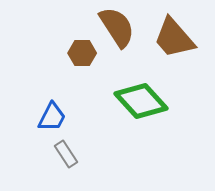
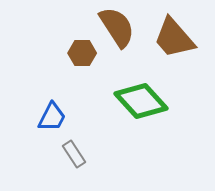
gray rectangle: moved 8 px right
